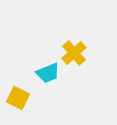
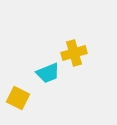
yellow cross: rotated 25 degrees clockwise
